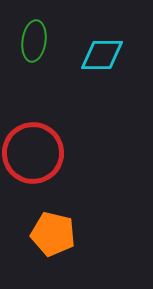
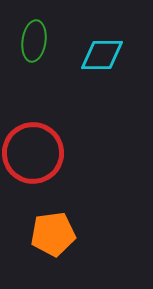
orange pentagon: rotated 21 degrees counterclockwise
